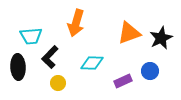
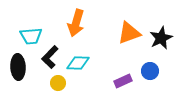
cyan diamond: moved 14 px left
